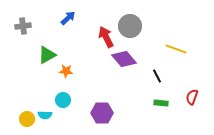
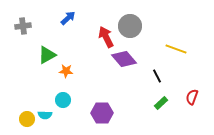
green rectangle: rotated 48 degrees counterclockwise
